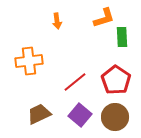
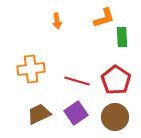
orange cross: moved 2 px right, 8 px down
red line: moved 2 px right, 1 px up; rotated 55 degrees clockwise
purple square: moved 4 px left, 2 px up; rotated 15 degrees clockwise
